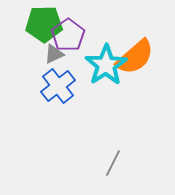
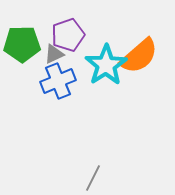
green pentagon: moved 22 px left, 20 px down
purple pentagon: rotated 16 degrees clockwise
orange semicircle: moved 4 px right, 1 px up
blue cross: moved 5 px up; rotated 16 degrees clockwise
gray line: moved 20 px left, 15 px down
